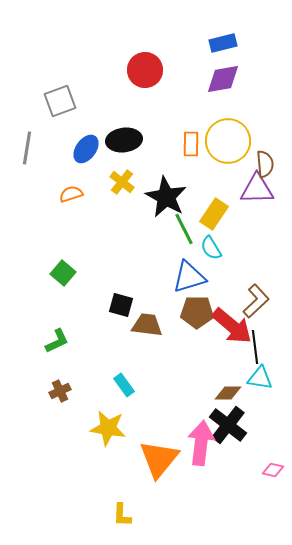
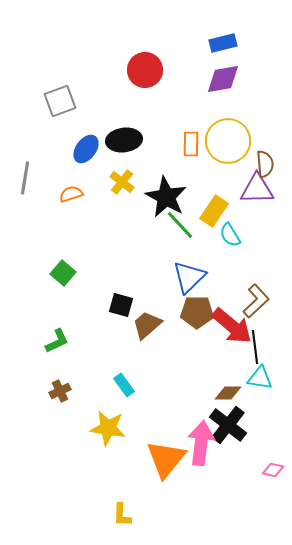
gray line: moved 2 px left, 30 px down
yellow rectangle: moved 3 px up
green line: moved 4 px left, 4 px up; rotated 16 degrees counterclockwise
cyan semicircle: moved 19 px right, 13 px up
blue triangle: rotated 27 degrees counterclockwise
brown trapezoid: rotated 48 degrees counterclockwise
orange triangle: moved 7 px right
